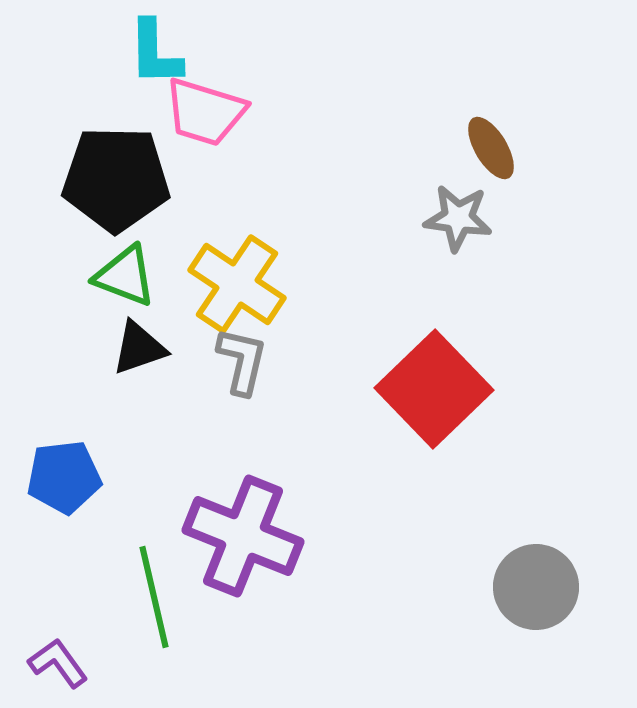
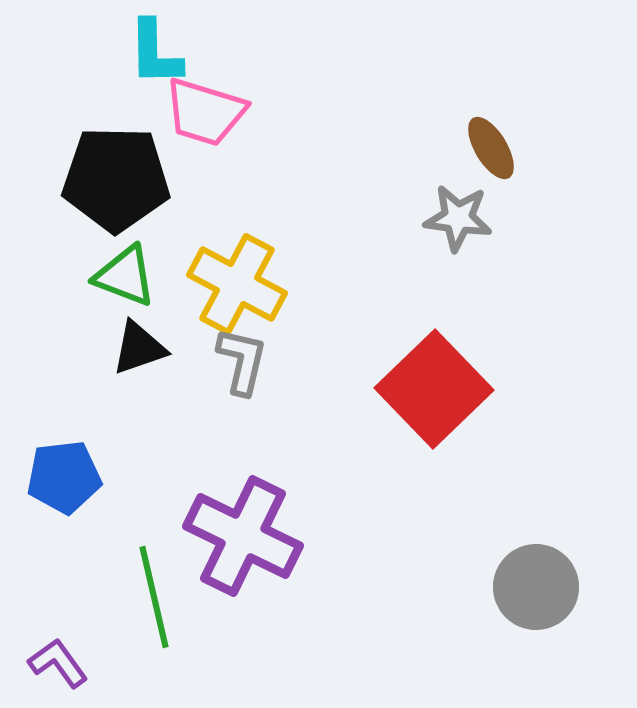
yellow cross: rotated 6 degrees counterclockwise
purple cross: rotated 4 degrees clockwise
